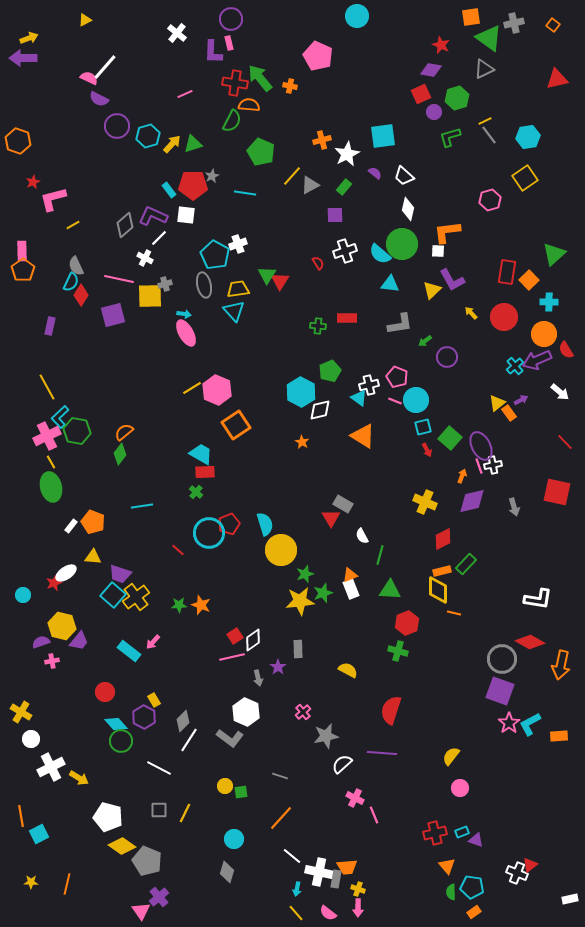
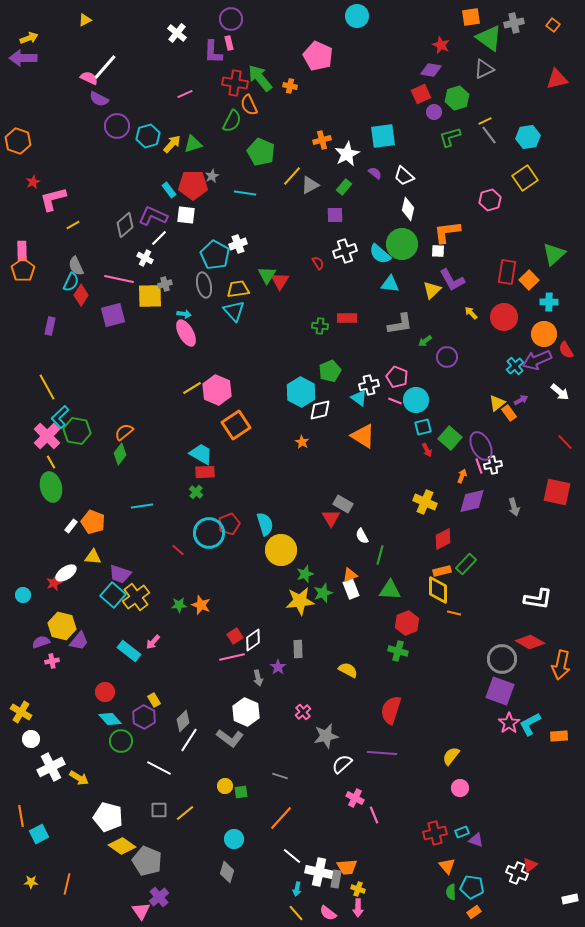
orange semicircle at (249, 105): rotated 120 degrees counterclockwise
green cross at (318, 326): moved 2 px right
pink cross at (47, 436): rotated 20 degrees counterclockwise
cyan diamond at (116, 724): moved 6 px left, 5 px up
yellow line at (185, 813): rotated 24 degrees clockwise
